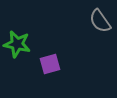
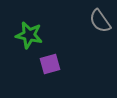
green star: moved 12 px right, 9 px up
